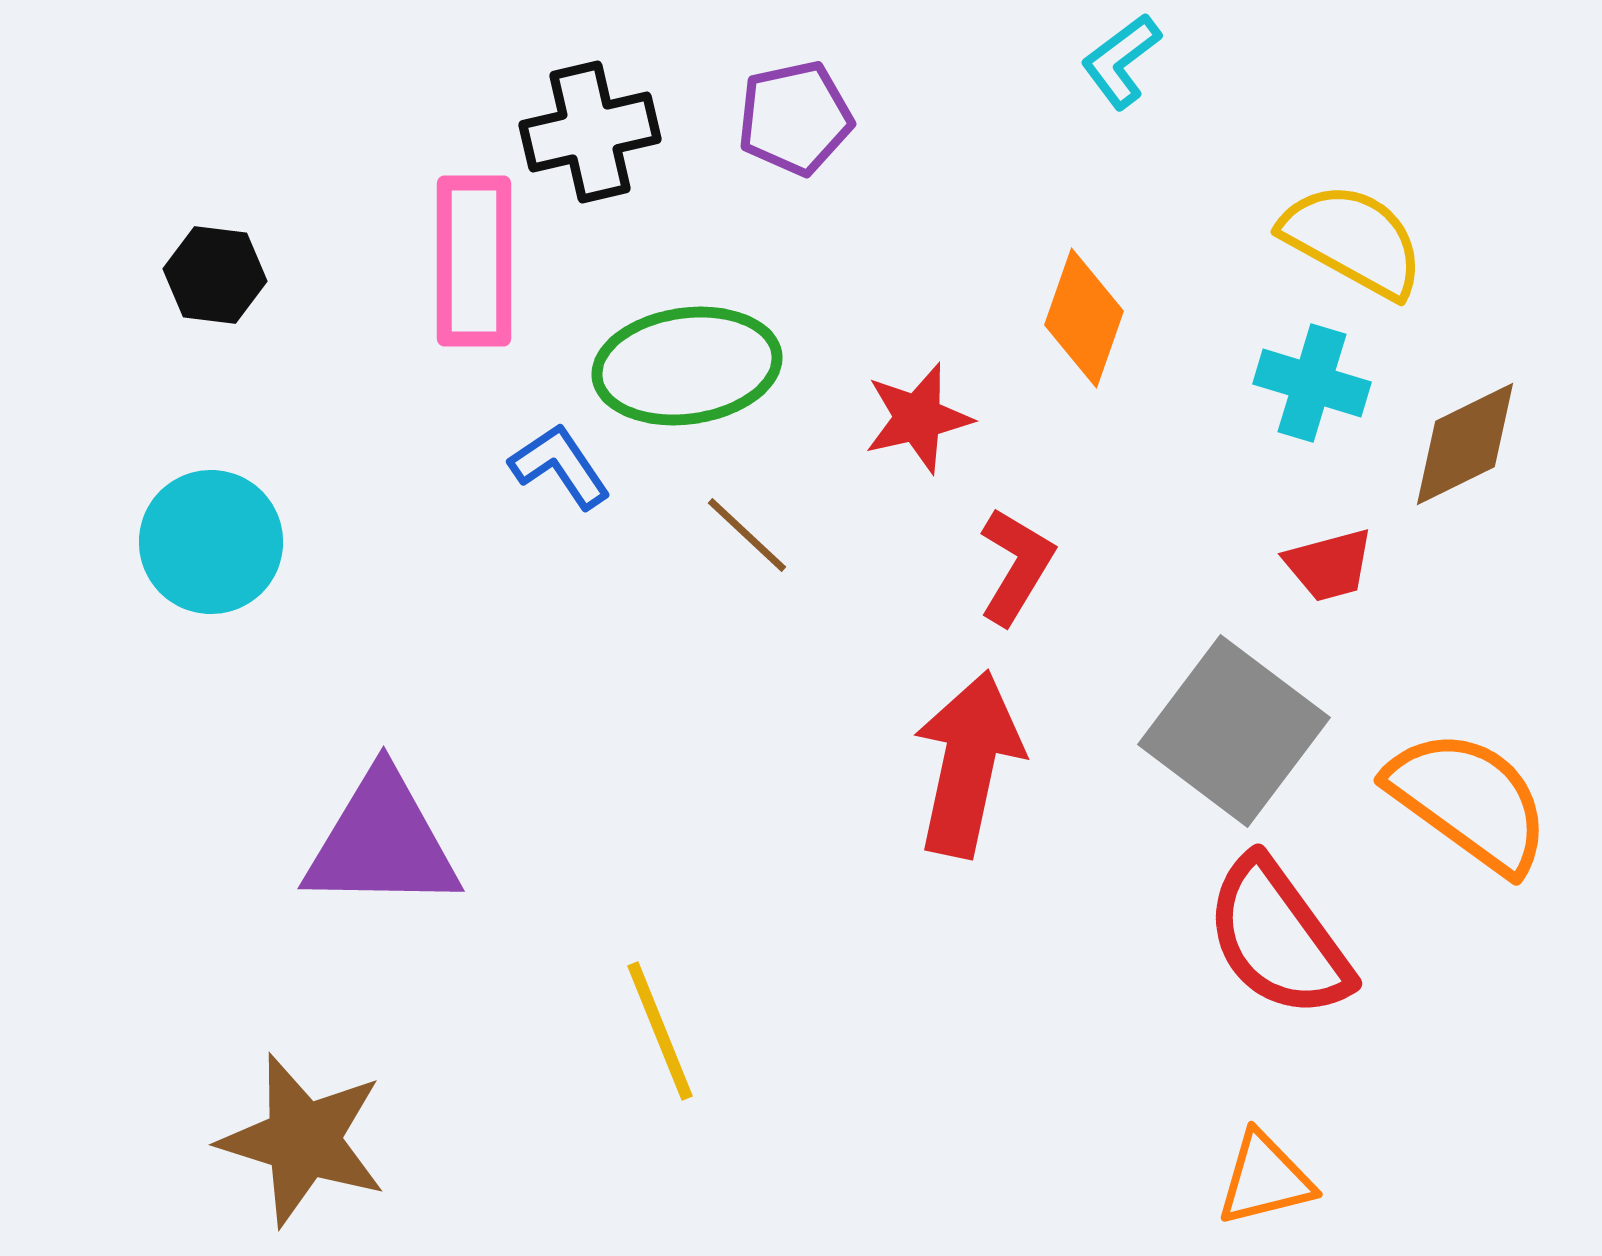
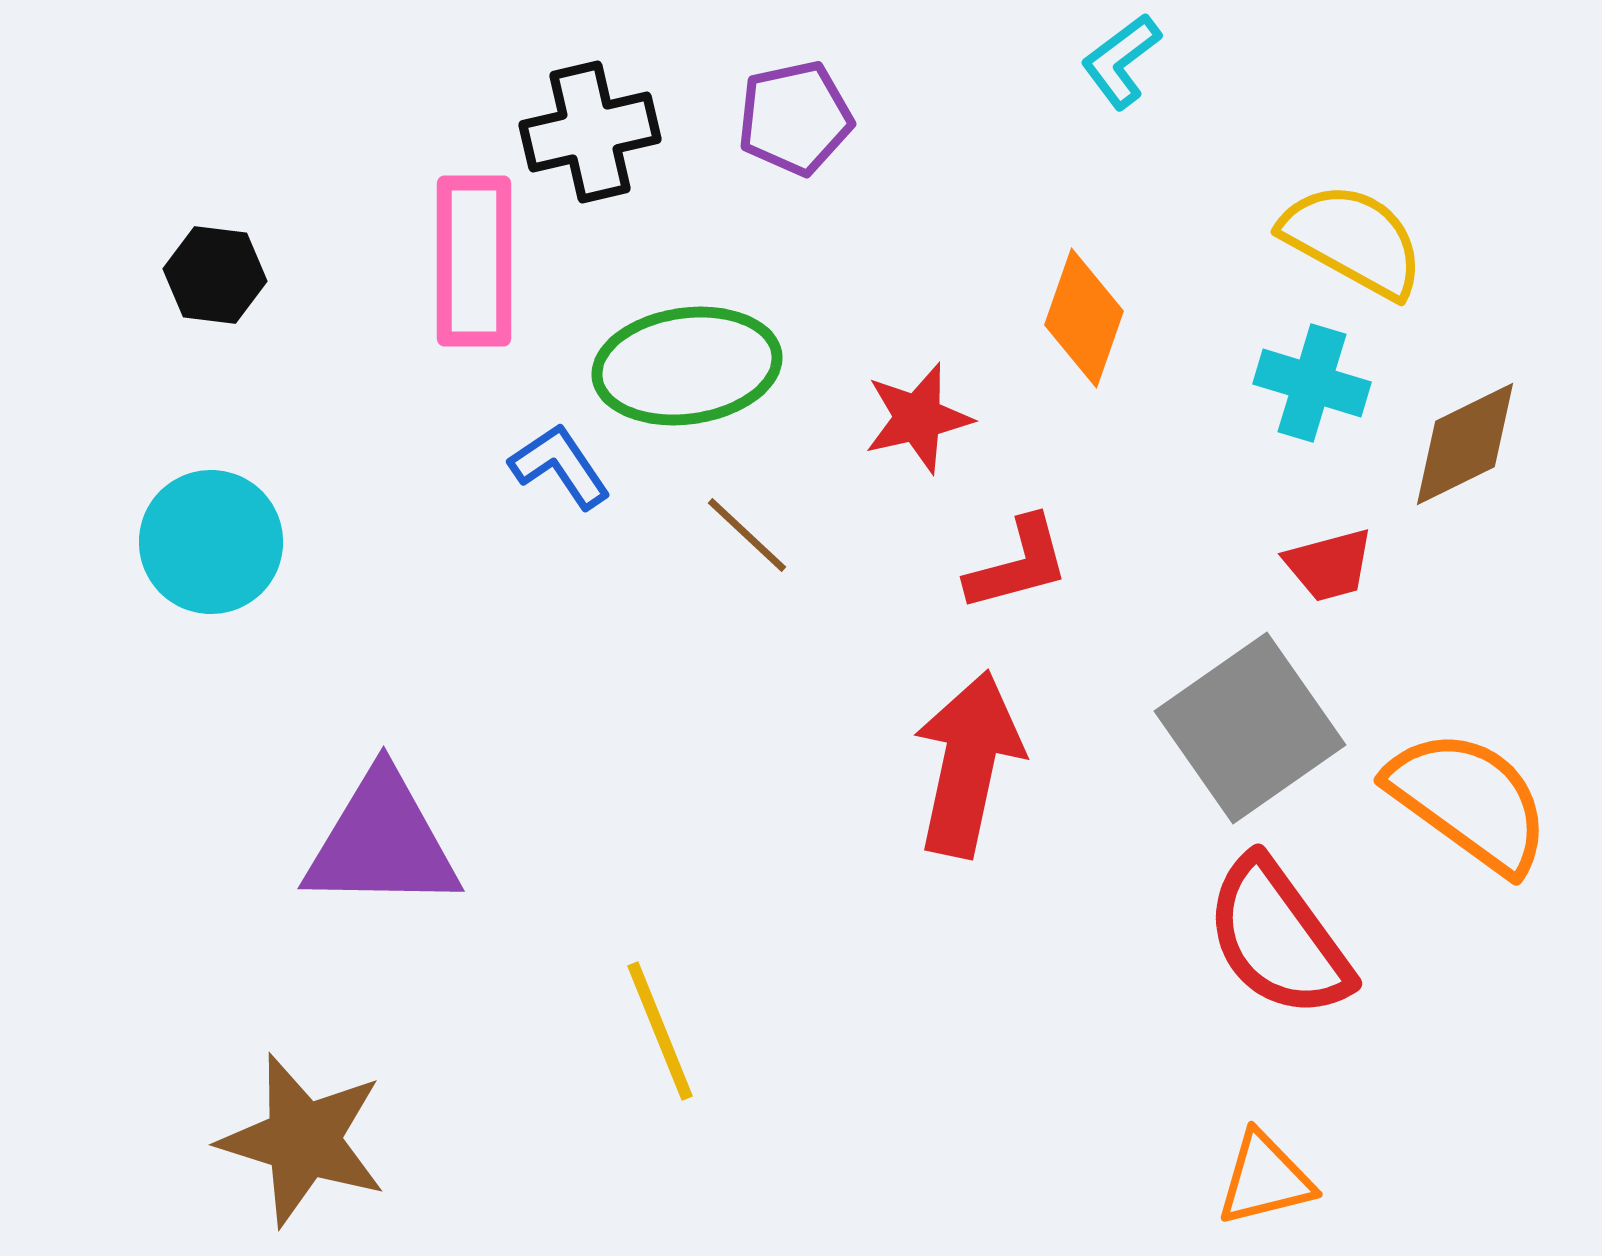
red L-shape: moved 2 px right, 2 px up; rotated 44 degrees clockwise
gray square: moved 16 px right, 3 px up; rotated 18 degrees clockwise
